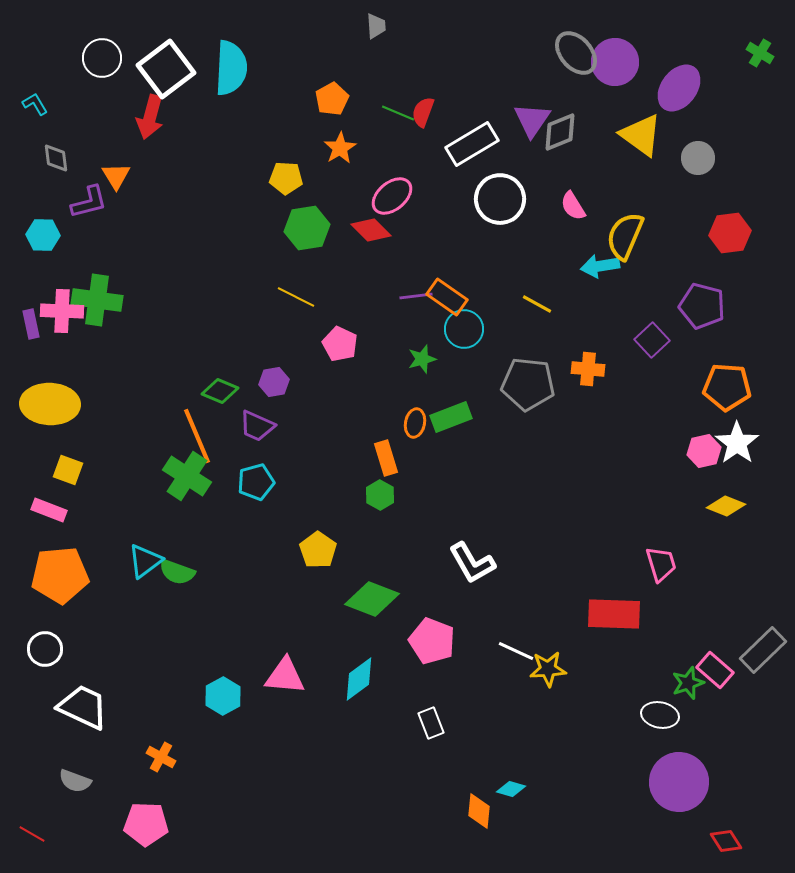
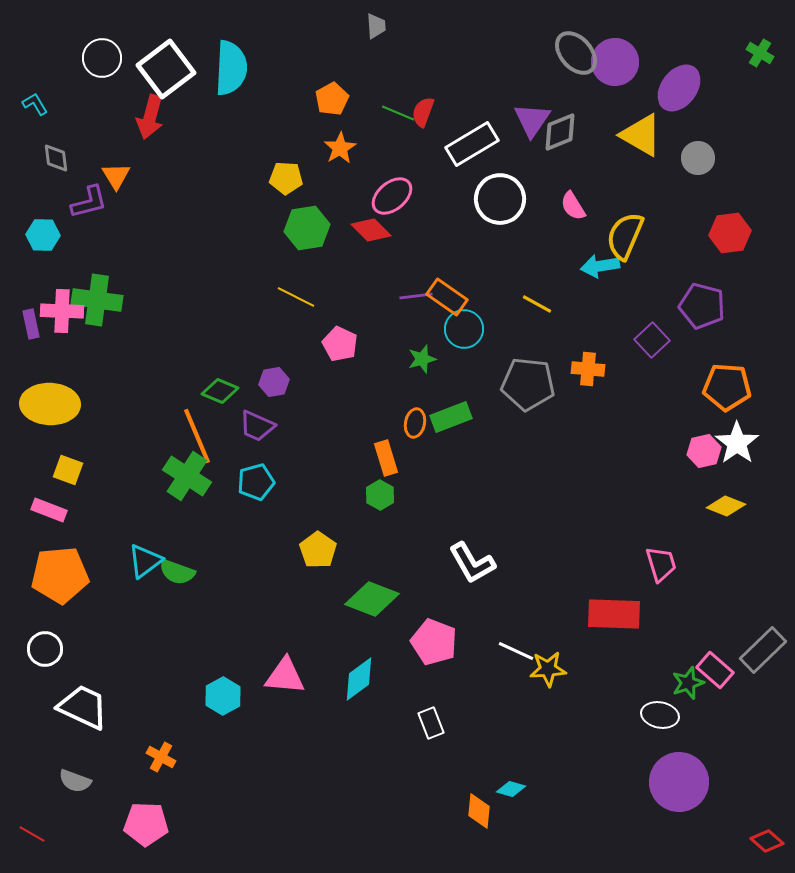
yellow triangle at (641, 135): rotated 6 degrees counterclockwise
pink pentagon at (432, 641): moved 2 px right, 1 px down
red diamond at (726, 841): moved 41 px right; rotated 16 degrees counterclockwise
